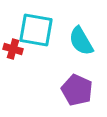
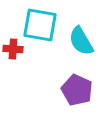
cyan square: moved 4 px right, 5 px up
red cross: rotated 12 degrees counterclockwise
